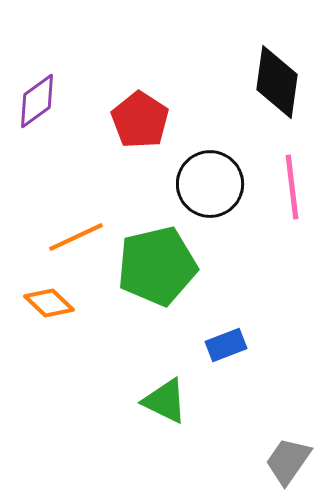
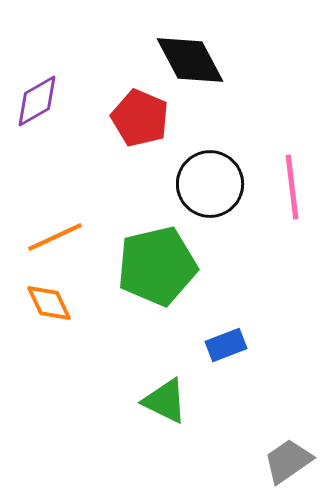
black diamond: moved 87 px left, 22 px up; rotated 36 degrees counterclockwise
purple diamond: rotated 6 degrees clockwise
red pentagon: moved 2 px up; rotated 10 degrees counterclockwise
orange line: moved 21 px left
orange diamond: rotated 21 degrees clockwise
gray trapezoid: rotated 20 degrees clockwise
